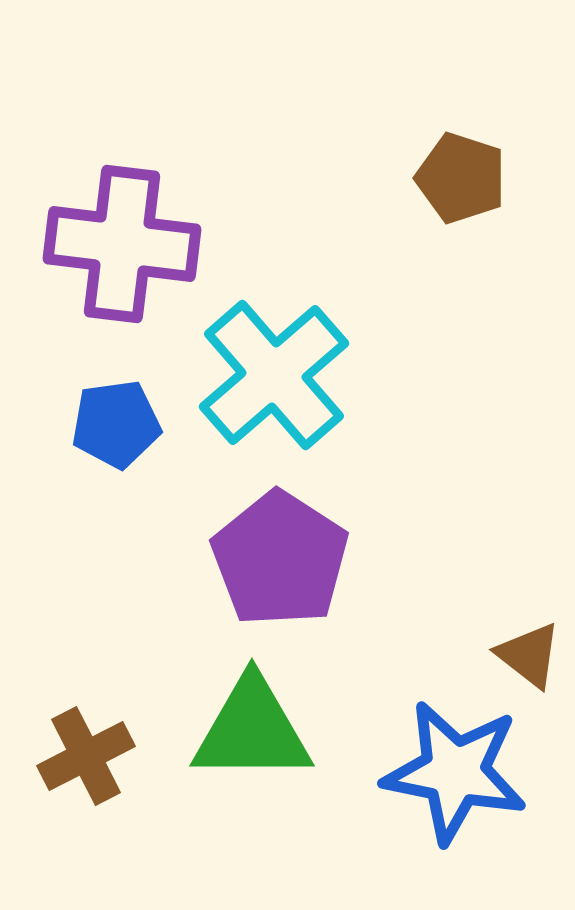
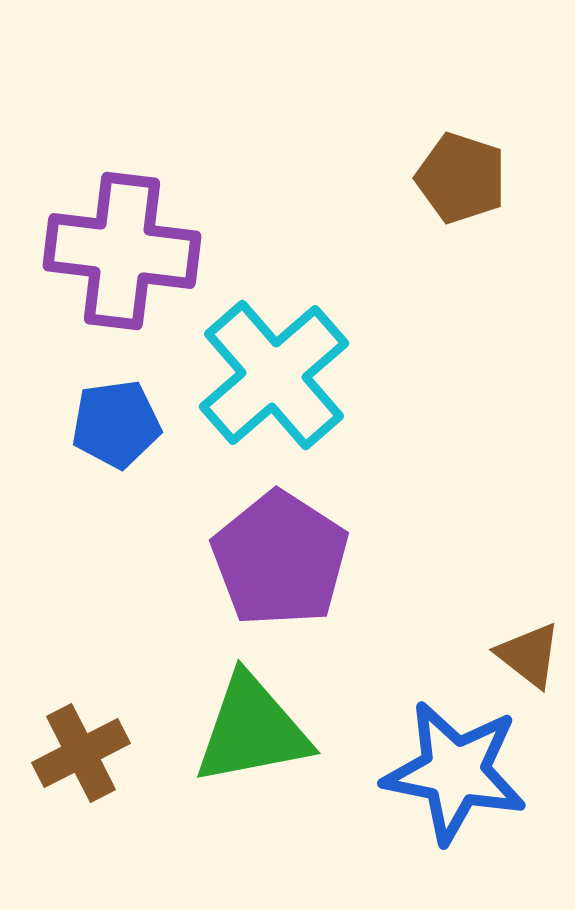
purple cross: moved 7 px down
green triangle: rotated 11 degrees counterclockwise
brown cross: moved 5 px left, 3 px up
